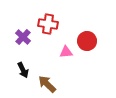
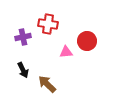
purple cross: rotated 35 degrees clockwise
